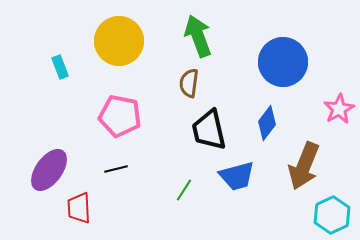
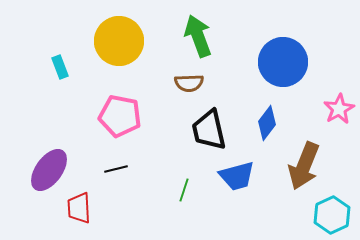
brown semicircle: rotated 100 degrees counterclockwise
green line: rotated 15 degrees counterclockwise
